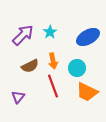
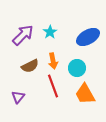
orange trapezoid: moved 2 px left, 2 px down; rotated 35 degrees clockwise
